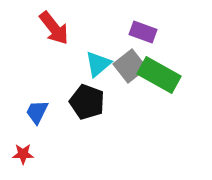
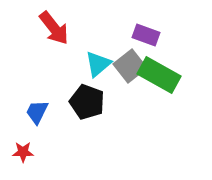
purple rectangle: moved 3 px right, 3 px down
red star: moved 2 px up
